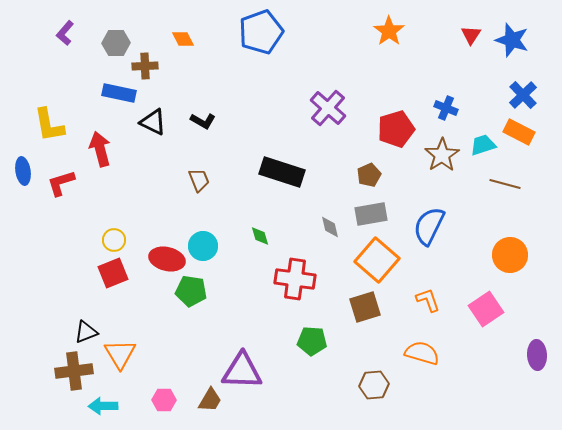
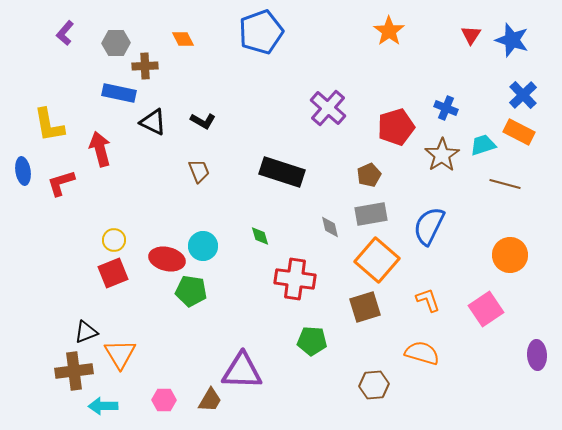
red pentagon at (396, 129): moved 2 px up
brown trapezoid at (199, 180): moved 9 px up
